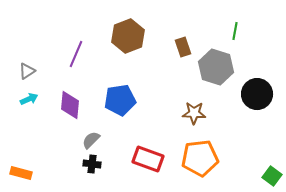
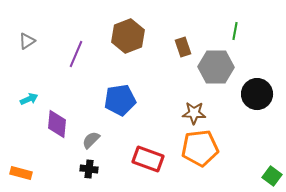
gray hexagon: rotated 16 degrees counterclockwise
gray triangle: moved 30 px up
purple diamond: moved 13 px left, 19 px down
orange pentagon: moved 10 px up
black cross: moved 3 px left, 5 px down
